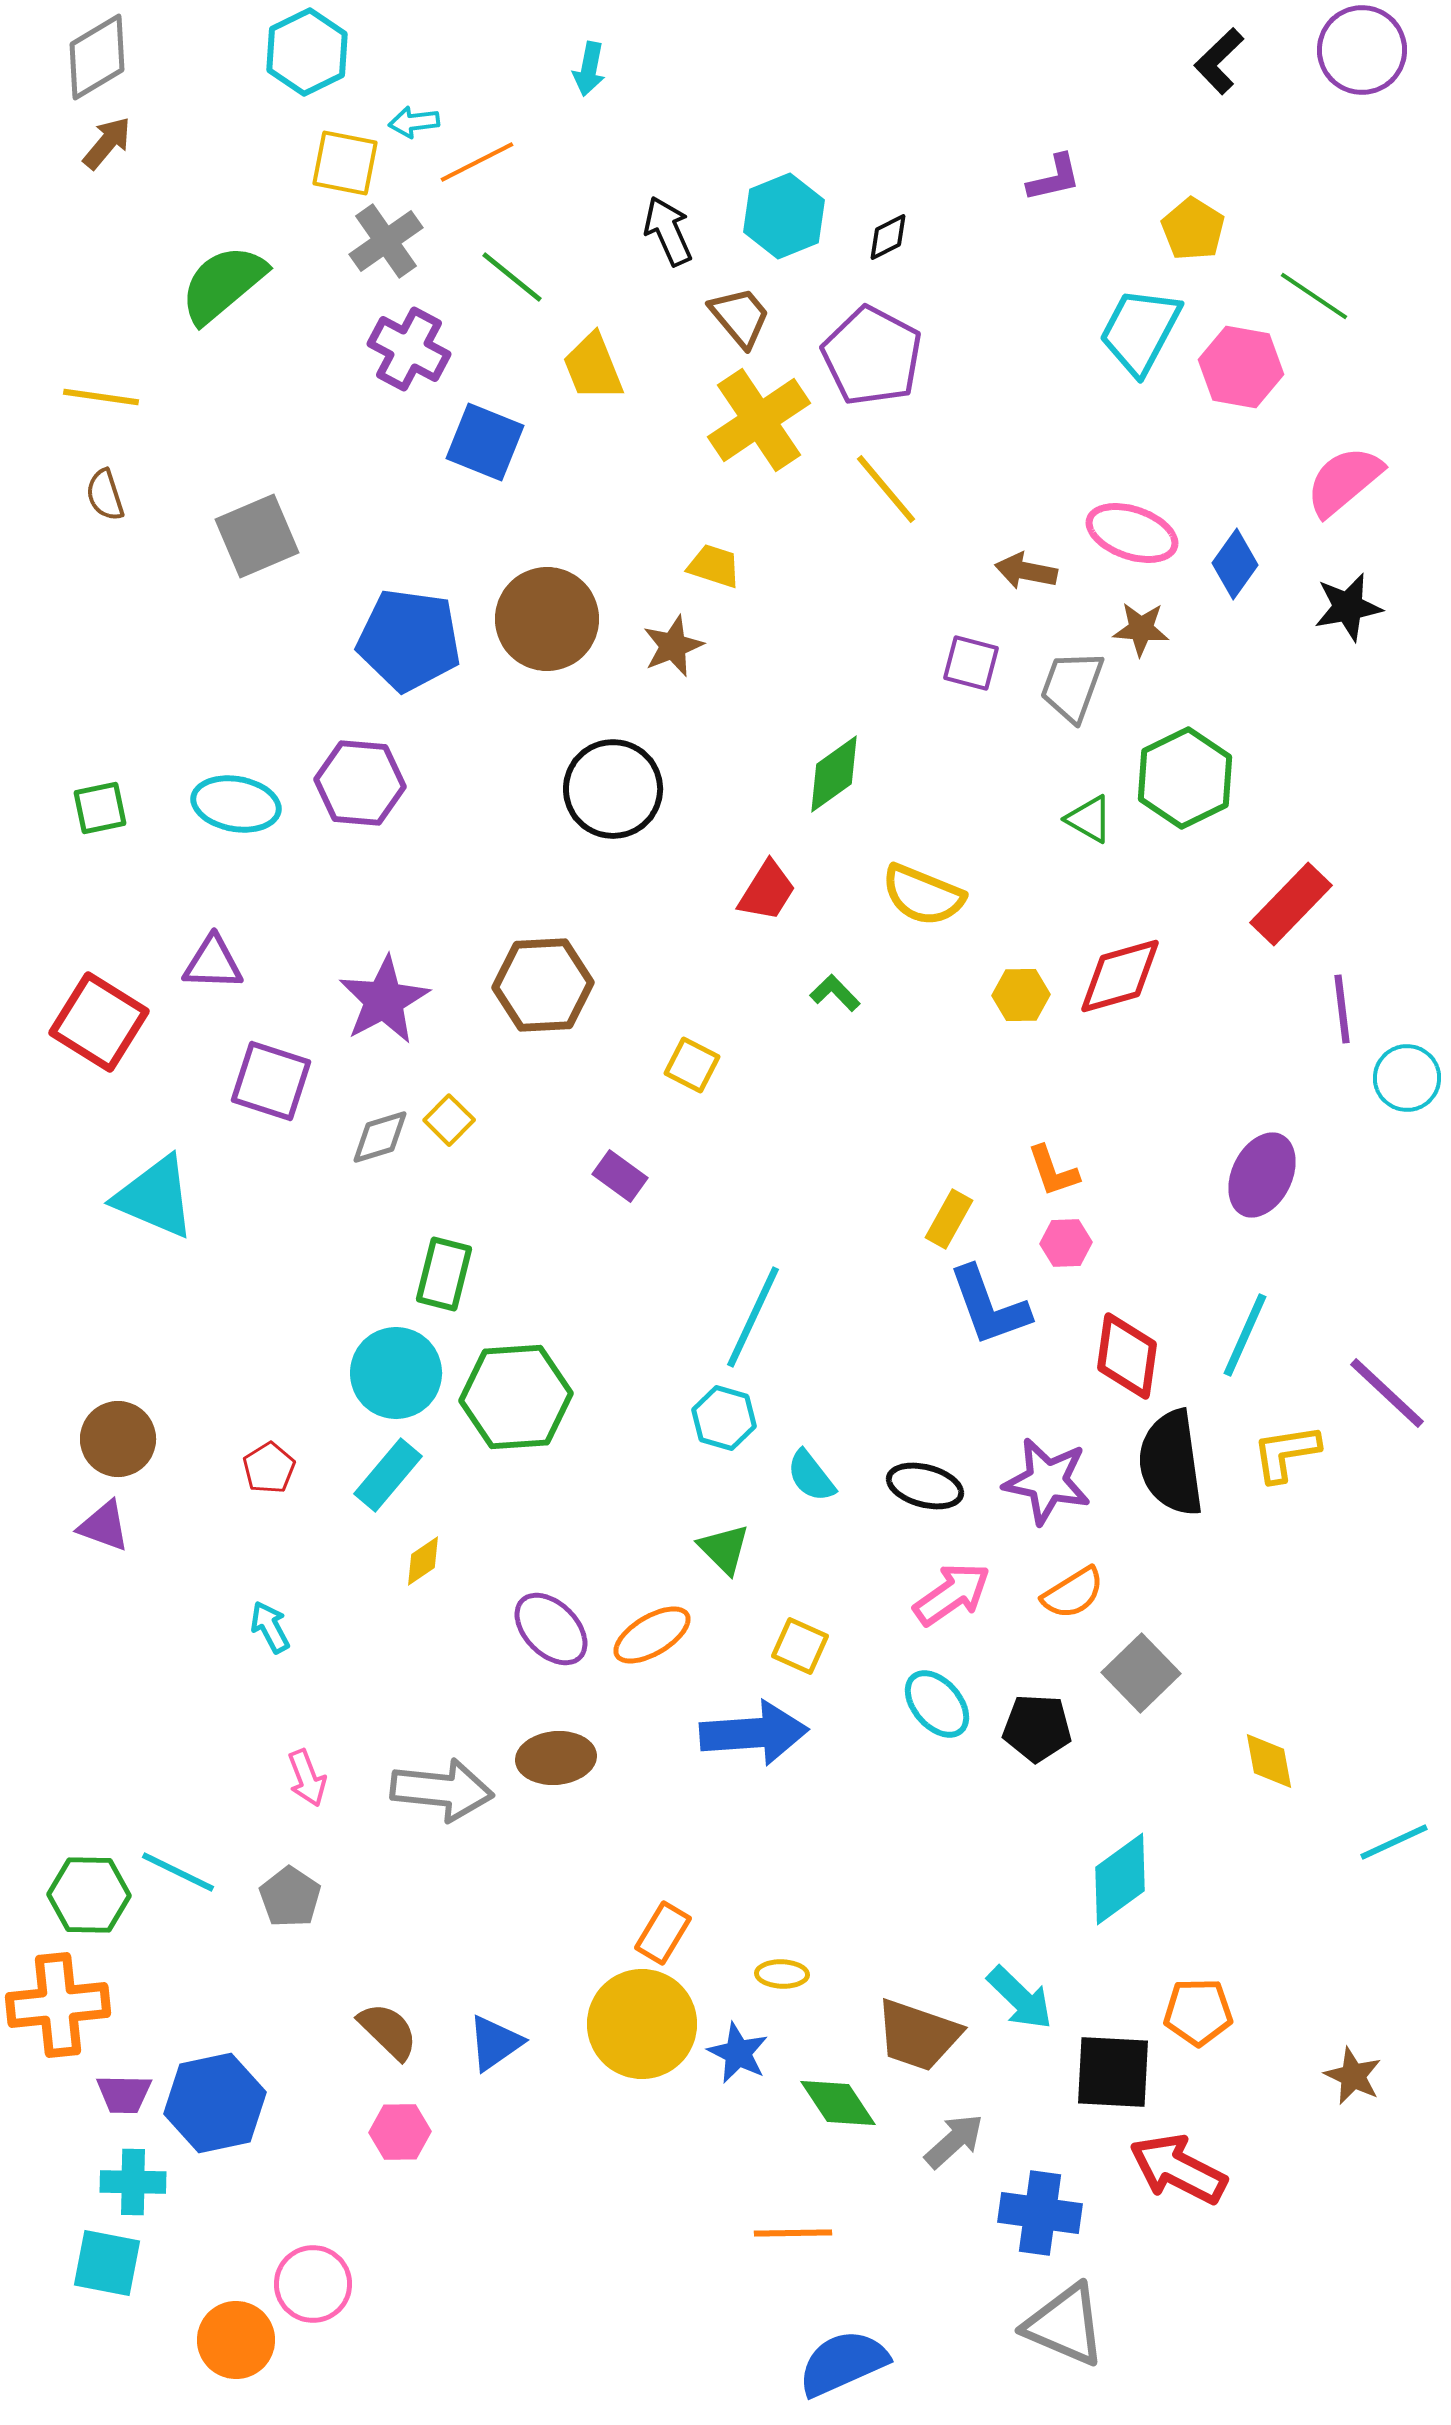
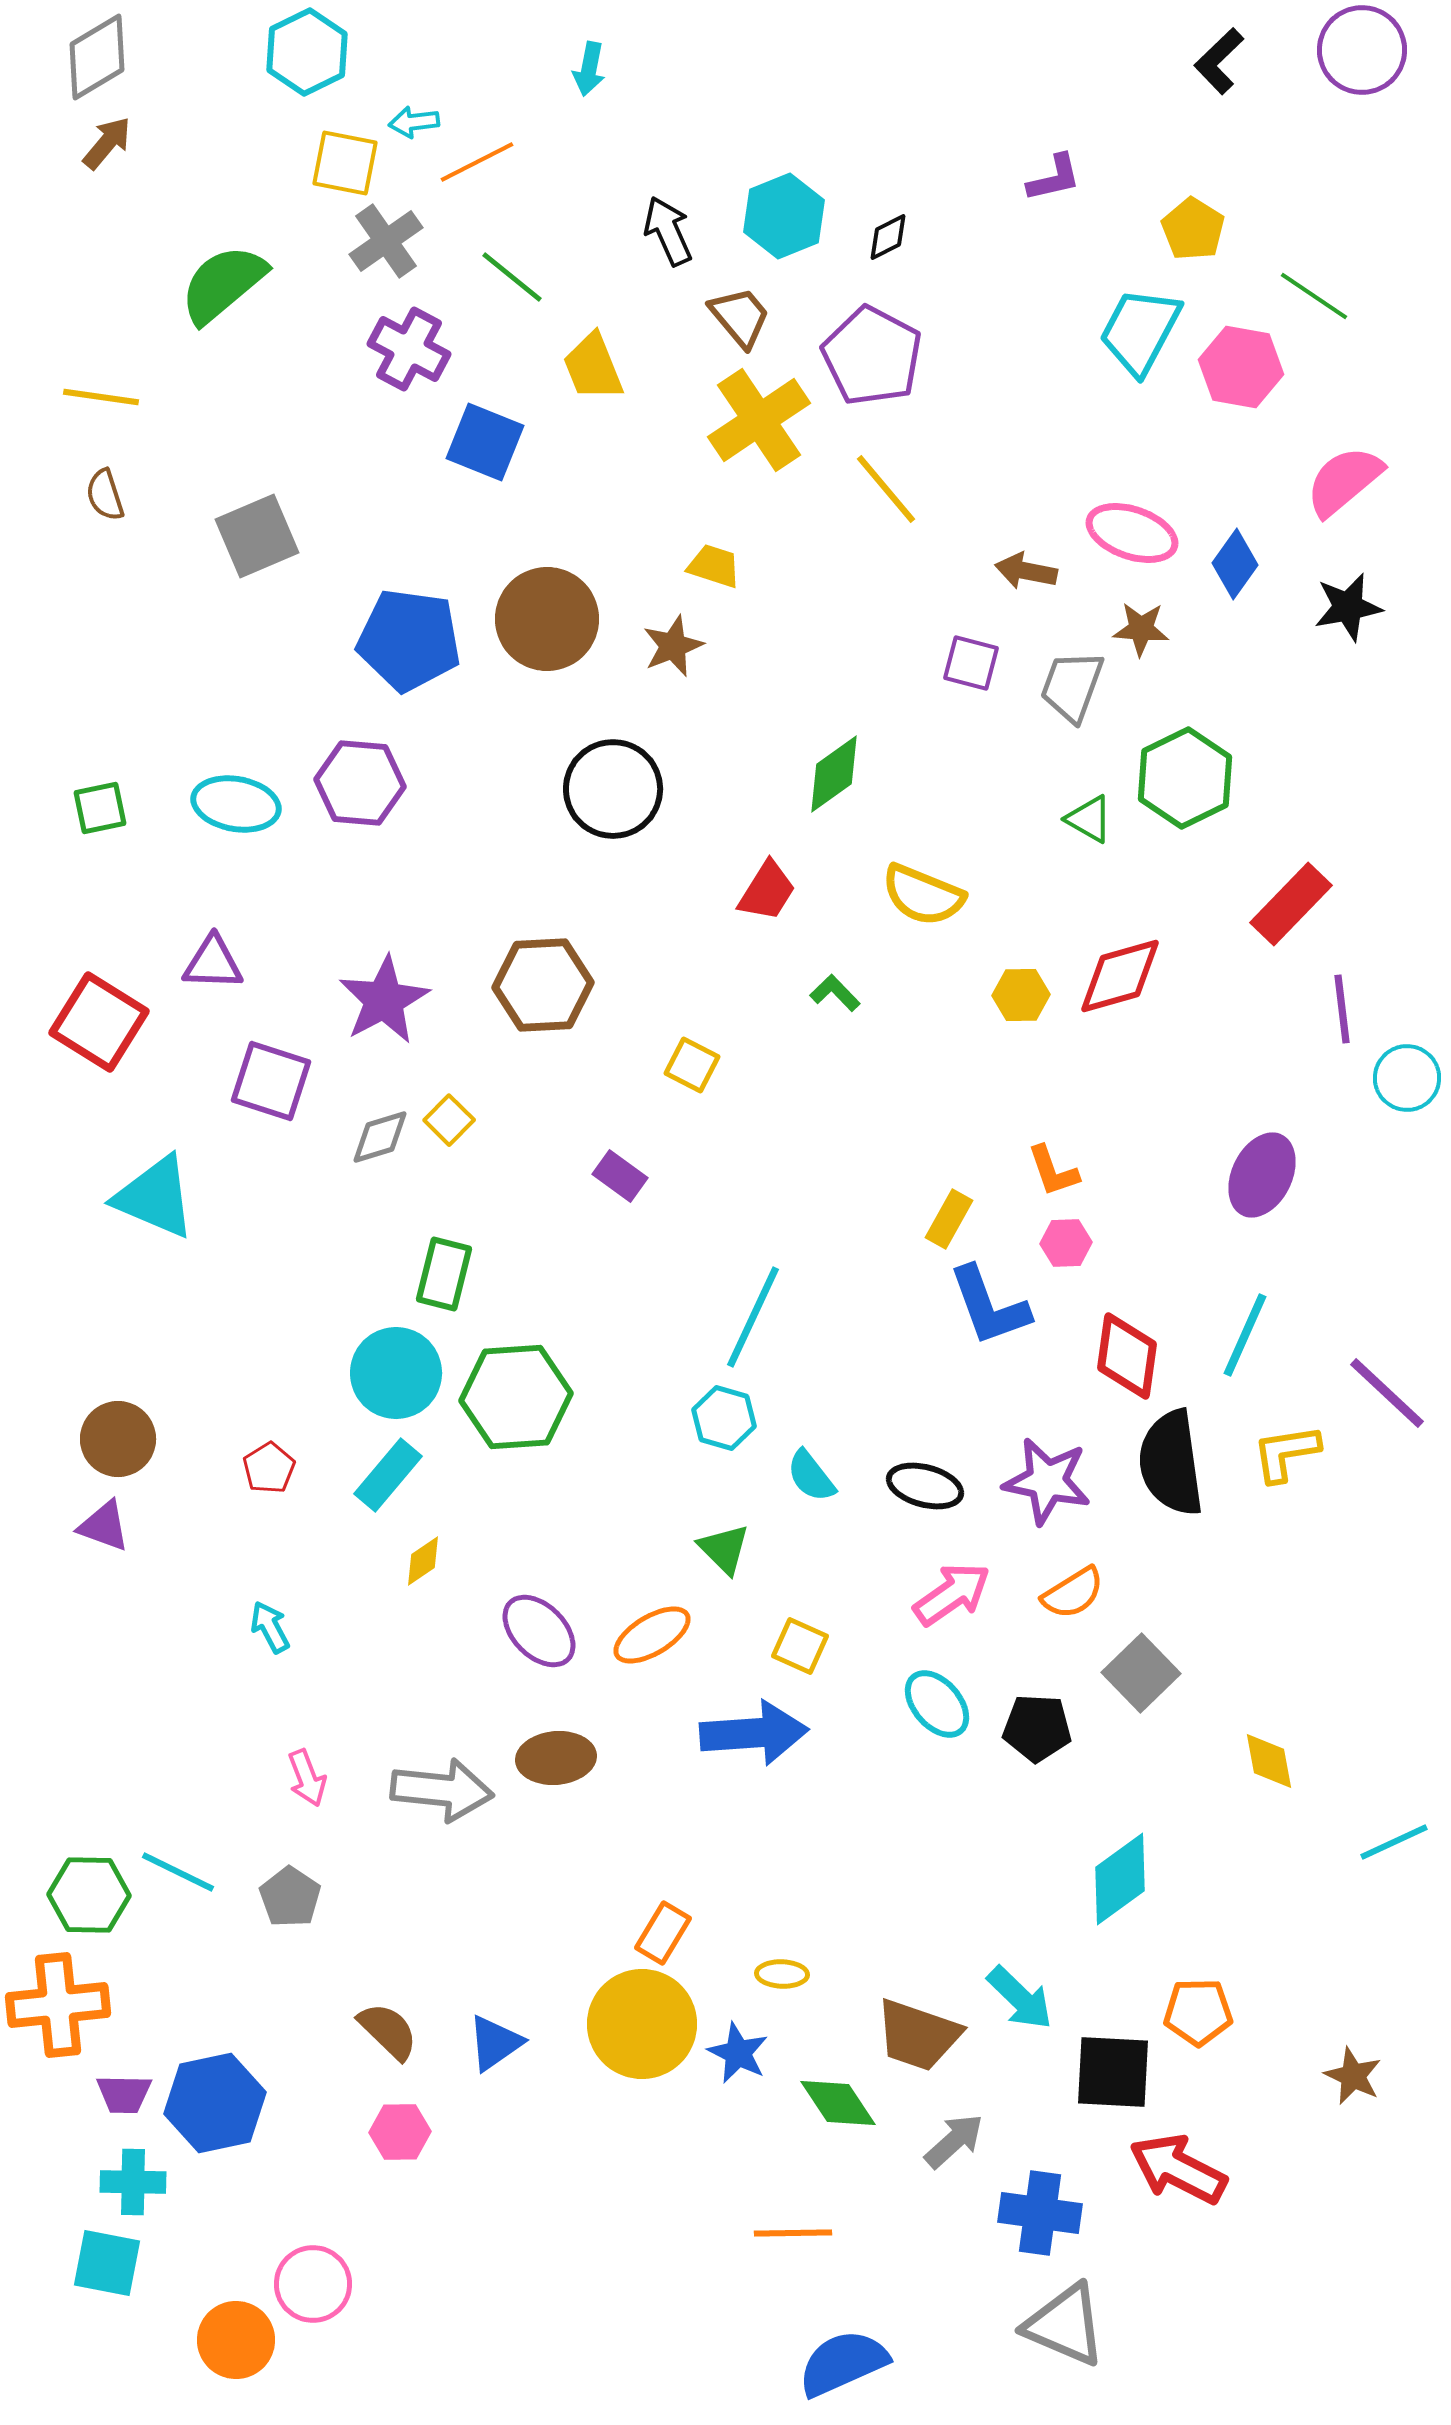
purple ellipse at (551, 1629): moved 12 px left, 2 px down
